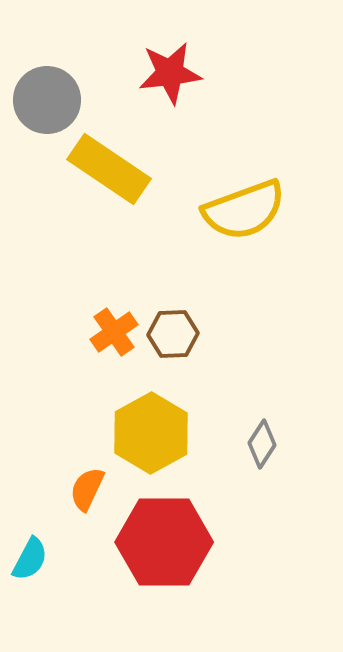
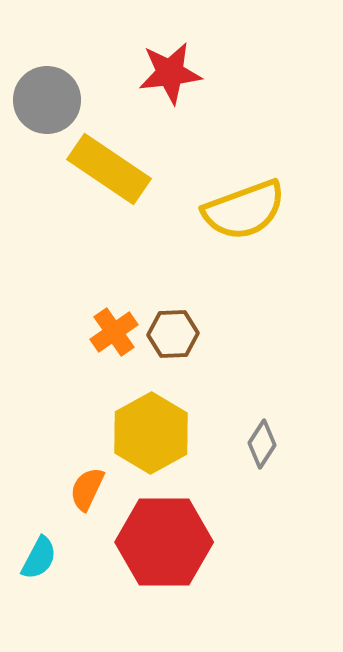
cyan semicircle: moved 9 px right, 1 px up
